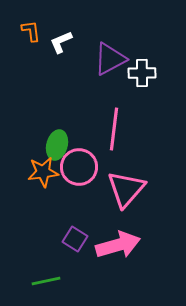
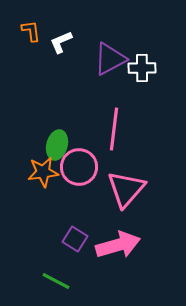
white cross: moved 5 px up
green line: moved 10 px right; rotated 40 degrees clockwise
